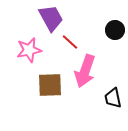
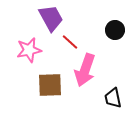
pink arrow: moved 1 px up
